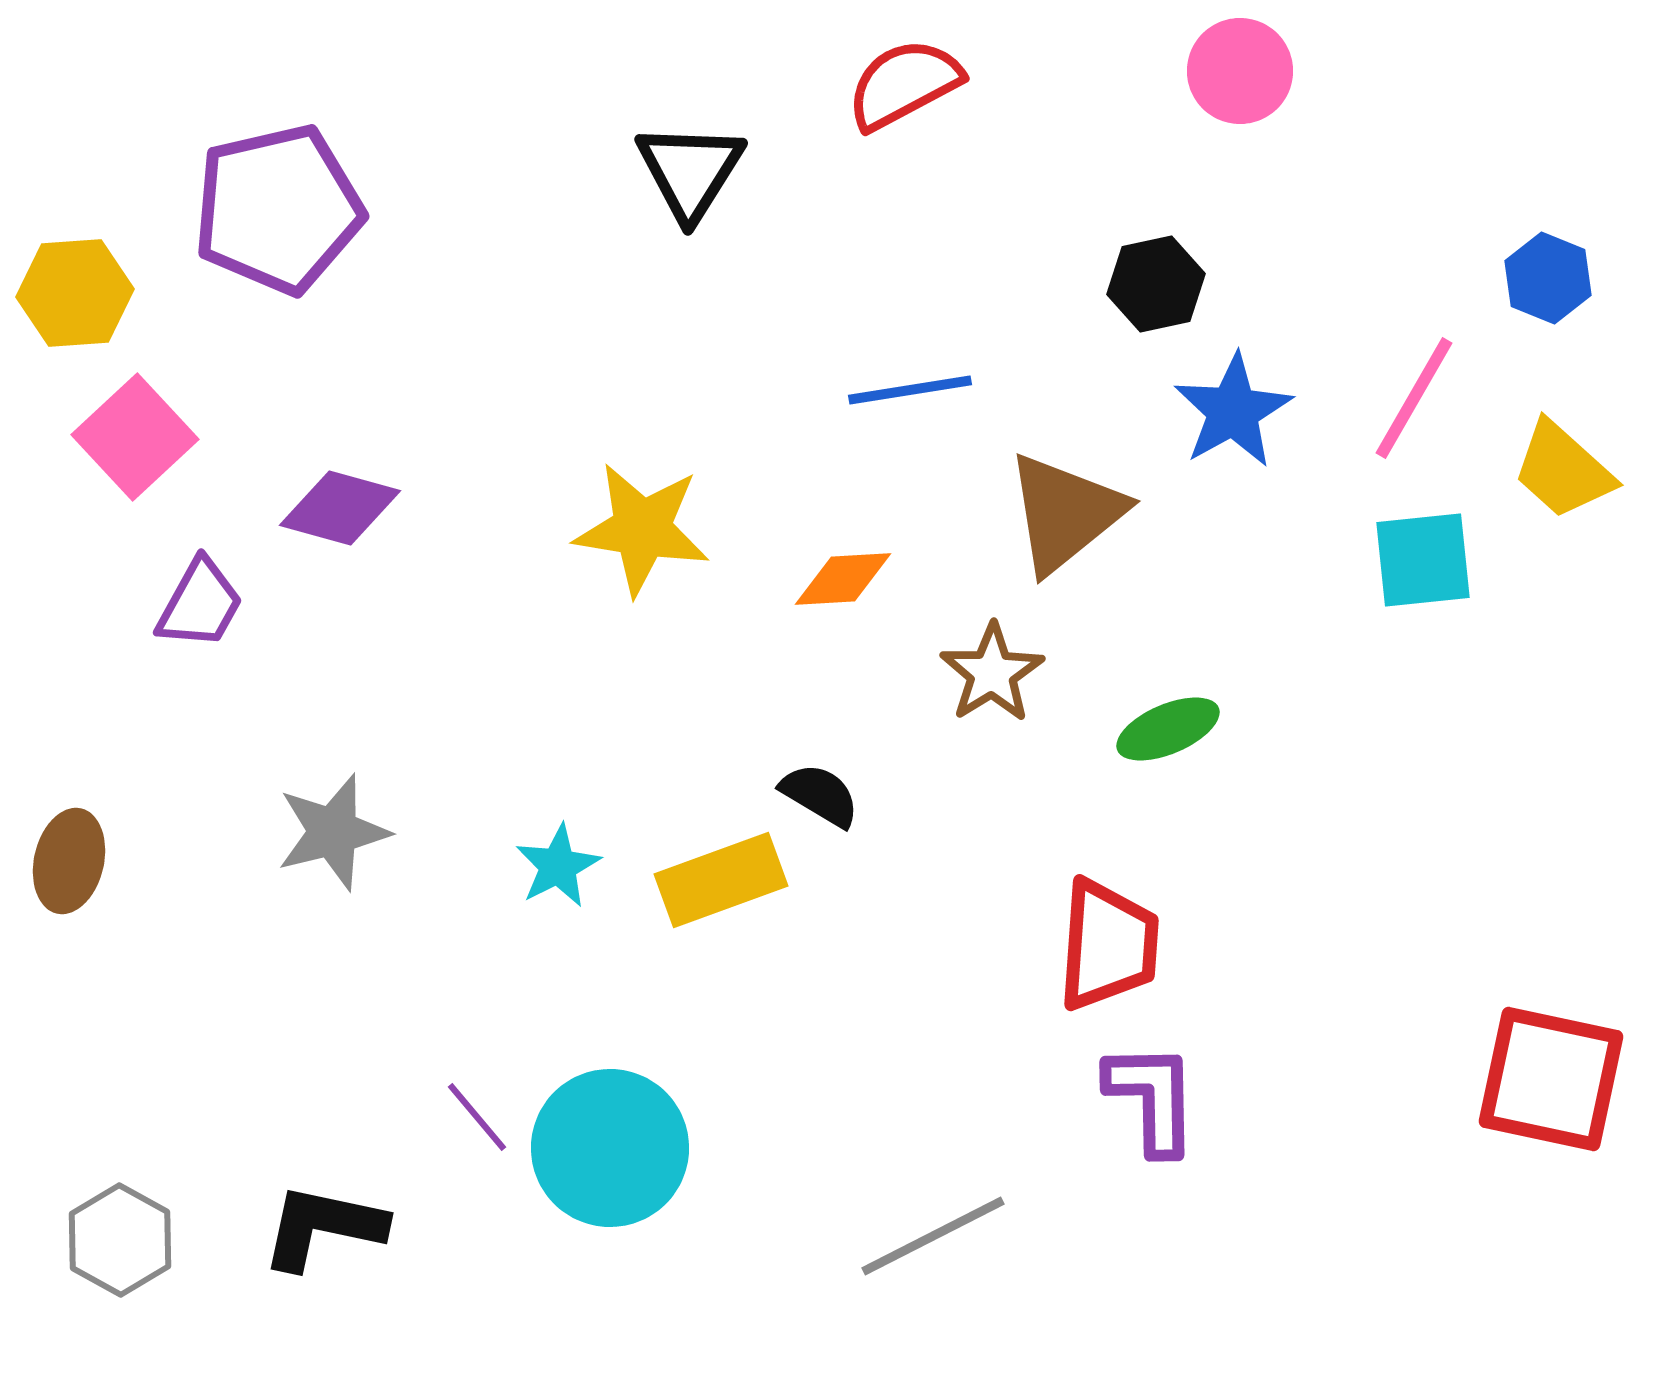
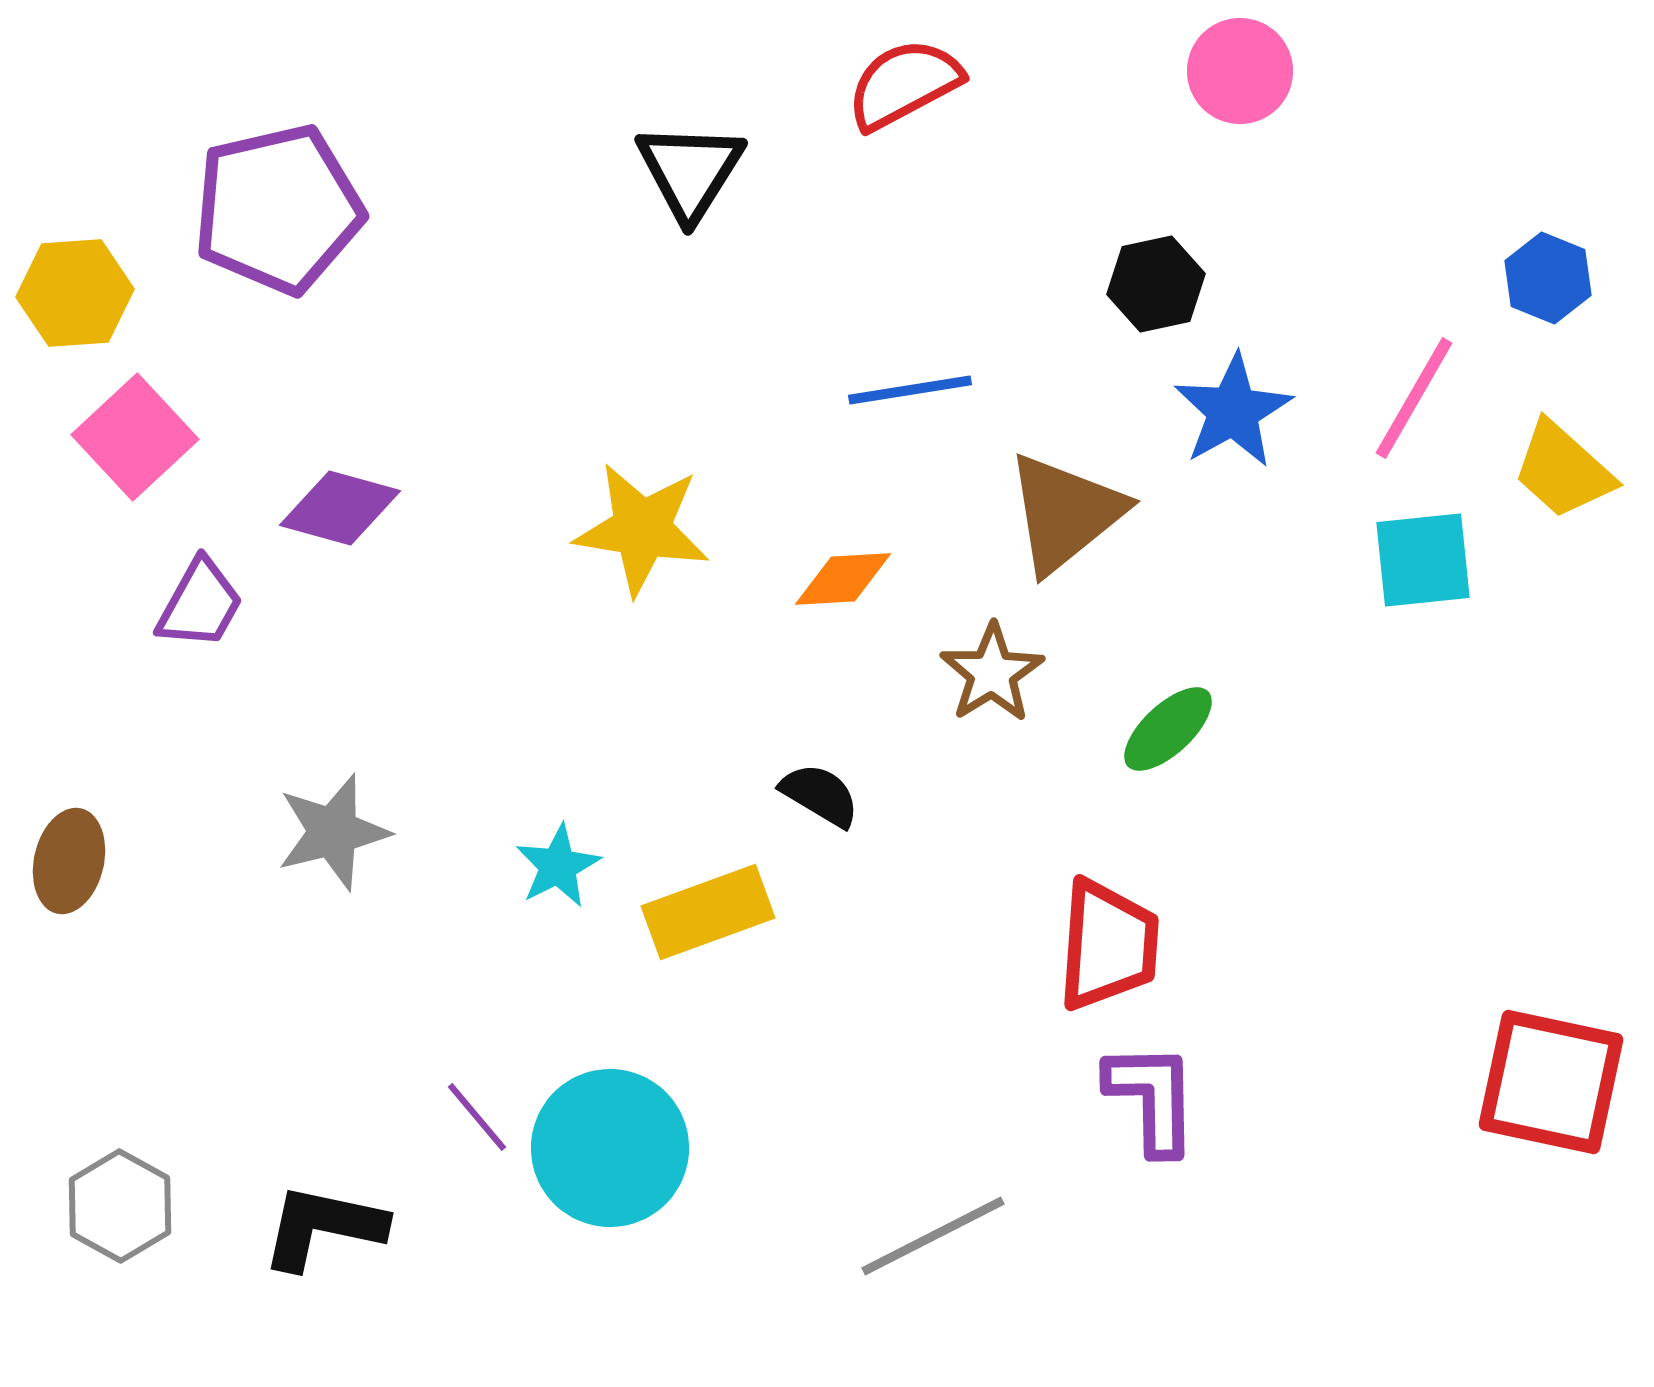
green ellipse: rotated 20 degrees counterclockwise
yellow rectangle: moved 13 px left, 32 px down
red square: moved 3 px down
gray hexagon: moved 34 px up
